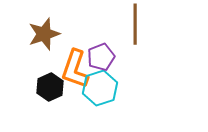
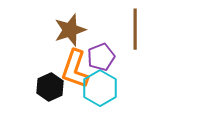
brown line: moved 5 px down
brown star: moved 26 px right, 4 px up
cyan hexagon: rotated 12 degrees counterclockwise
